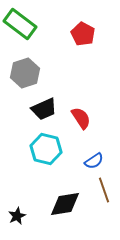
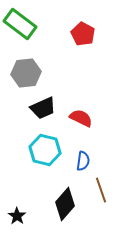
gray hexagon: moved 1 px right; rotated 12 degrees clockwise
black trapezoid: moved 1 px left, 1 px up
red semicircle: rotated 30 degrees counterclockwise
cyan hexagon: moved 1 px left, 1 px down
blue semicircle: moved 11 px left; rotated 48 degrees counterclockwise
brown line: moved 3 px left
black diamond: rotated 40 degrees counterclockwise
black star: rotated 12 degrees counterclockwise
